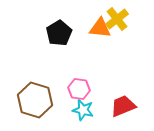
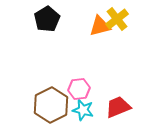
orange triangle: moved 2 px up; rotated 20 degrees counterclockwise
black pentagon: moved 12 px left, 14 px up
pink hexagon: rotated 15 degrees counterclockwise
brown hexagon: moved 16 px right, 5 px down; rotated 16 degrees clockwise
red trapezoid: moved 5 px left, 1 px down
